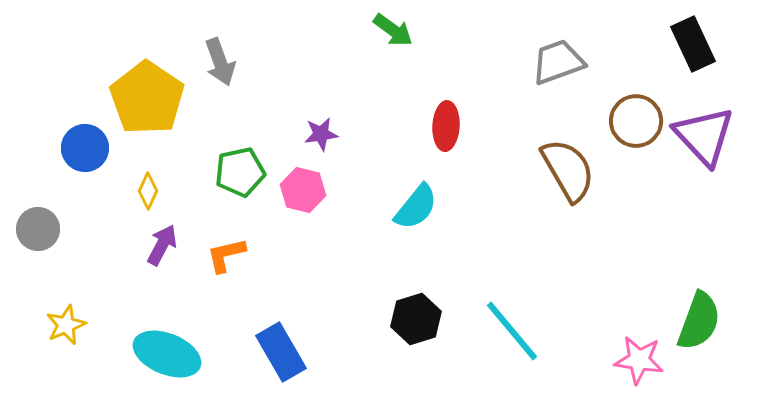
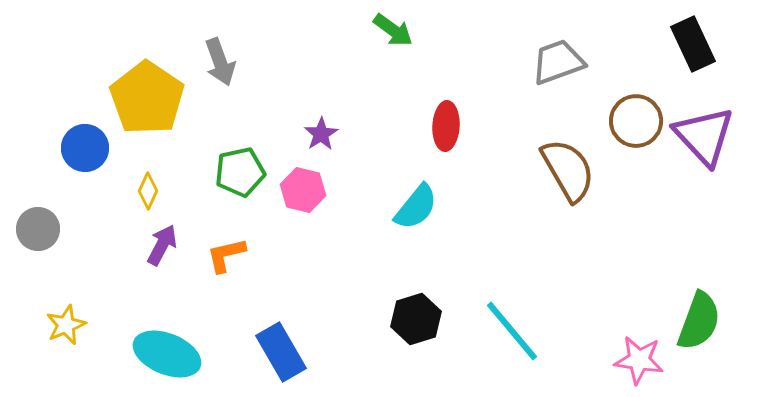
purple star: rotated 24 degrees counterclockwise
